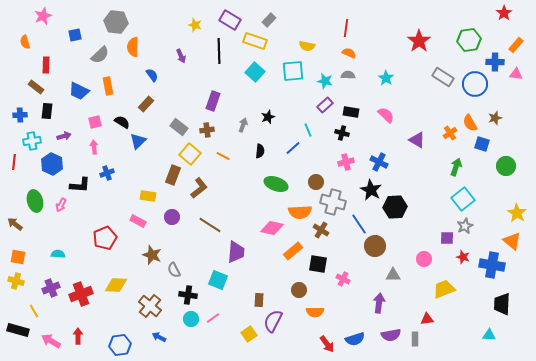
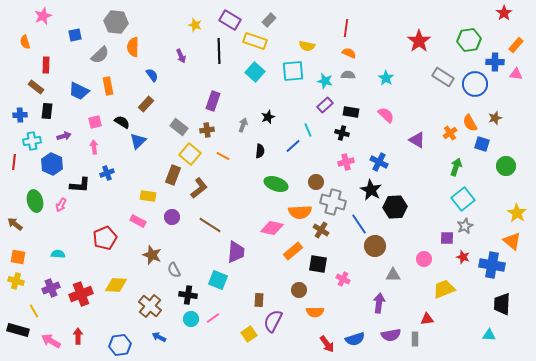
blue line at (293, 148): moved 2 px up
